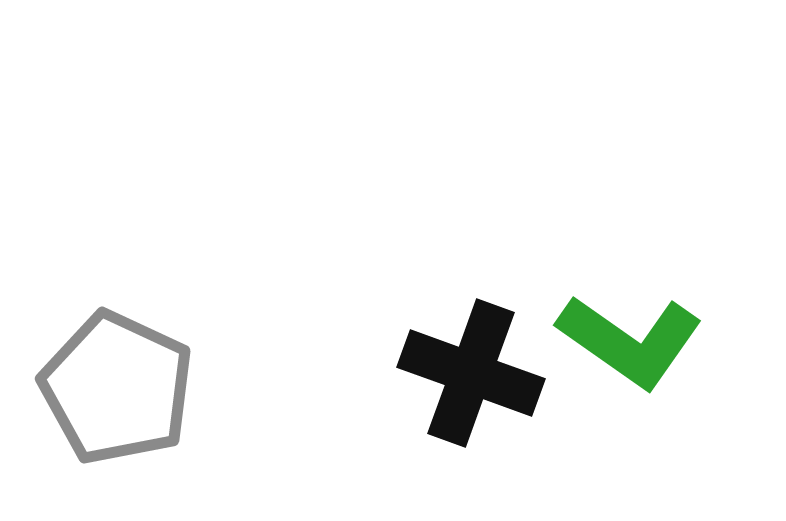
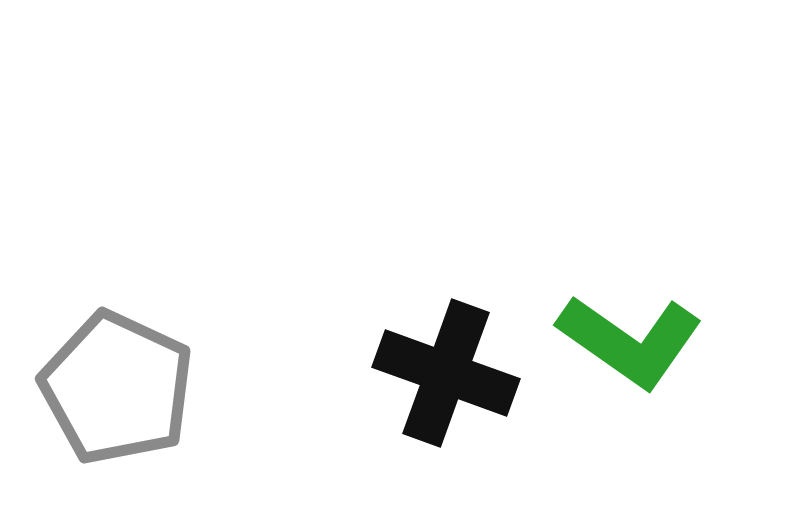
black cross: moved 25 px left
